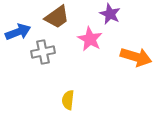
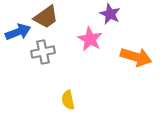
brown trapezoid: moved 11 px left
yellow semicircle: rotated 18 degrees counterclockwise
